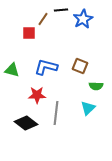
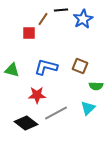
gray line: rotated 55 degrees clockwise
